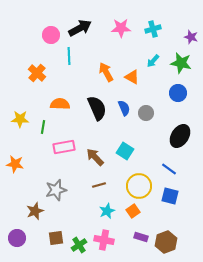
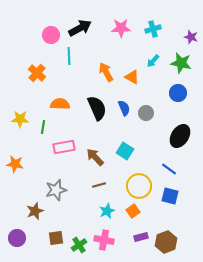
purple rectangle: rotated 32 degrees counterclockwise
